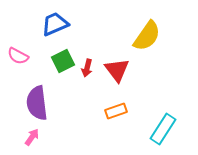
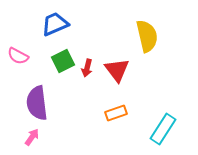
yellow semicircle: rotated 48 degrees counterclockwise
orange rectangle: moved 2 px down
